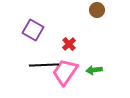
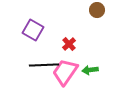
green arrow: moved 4 px left
